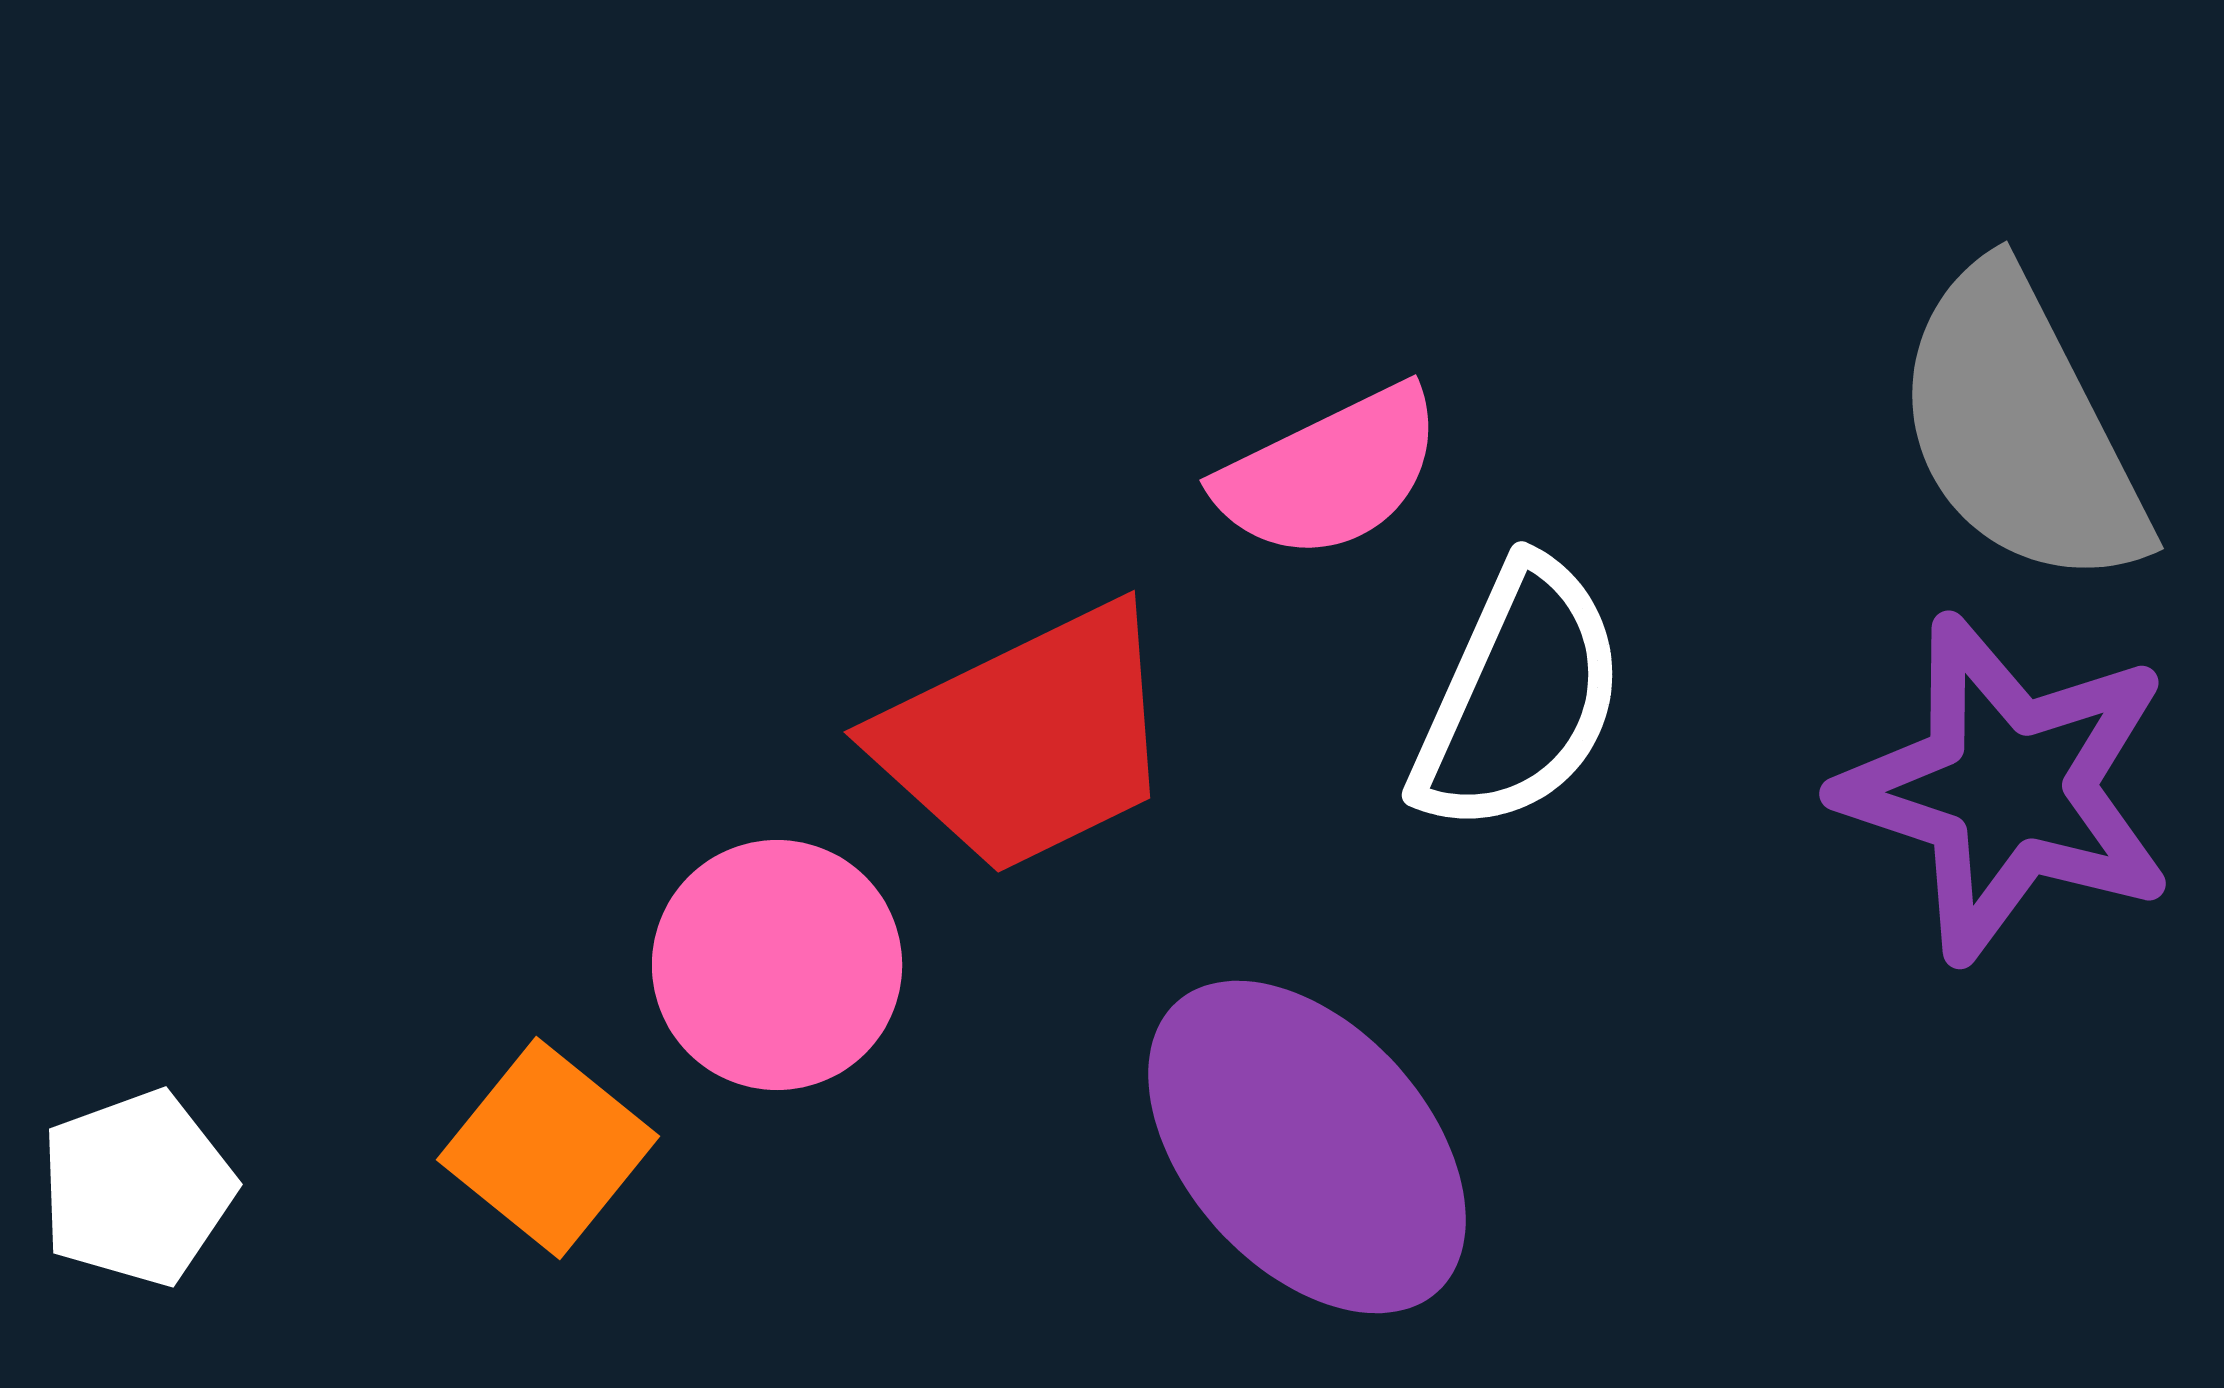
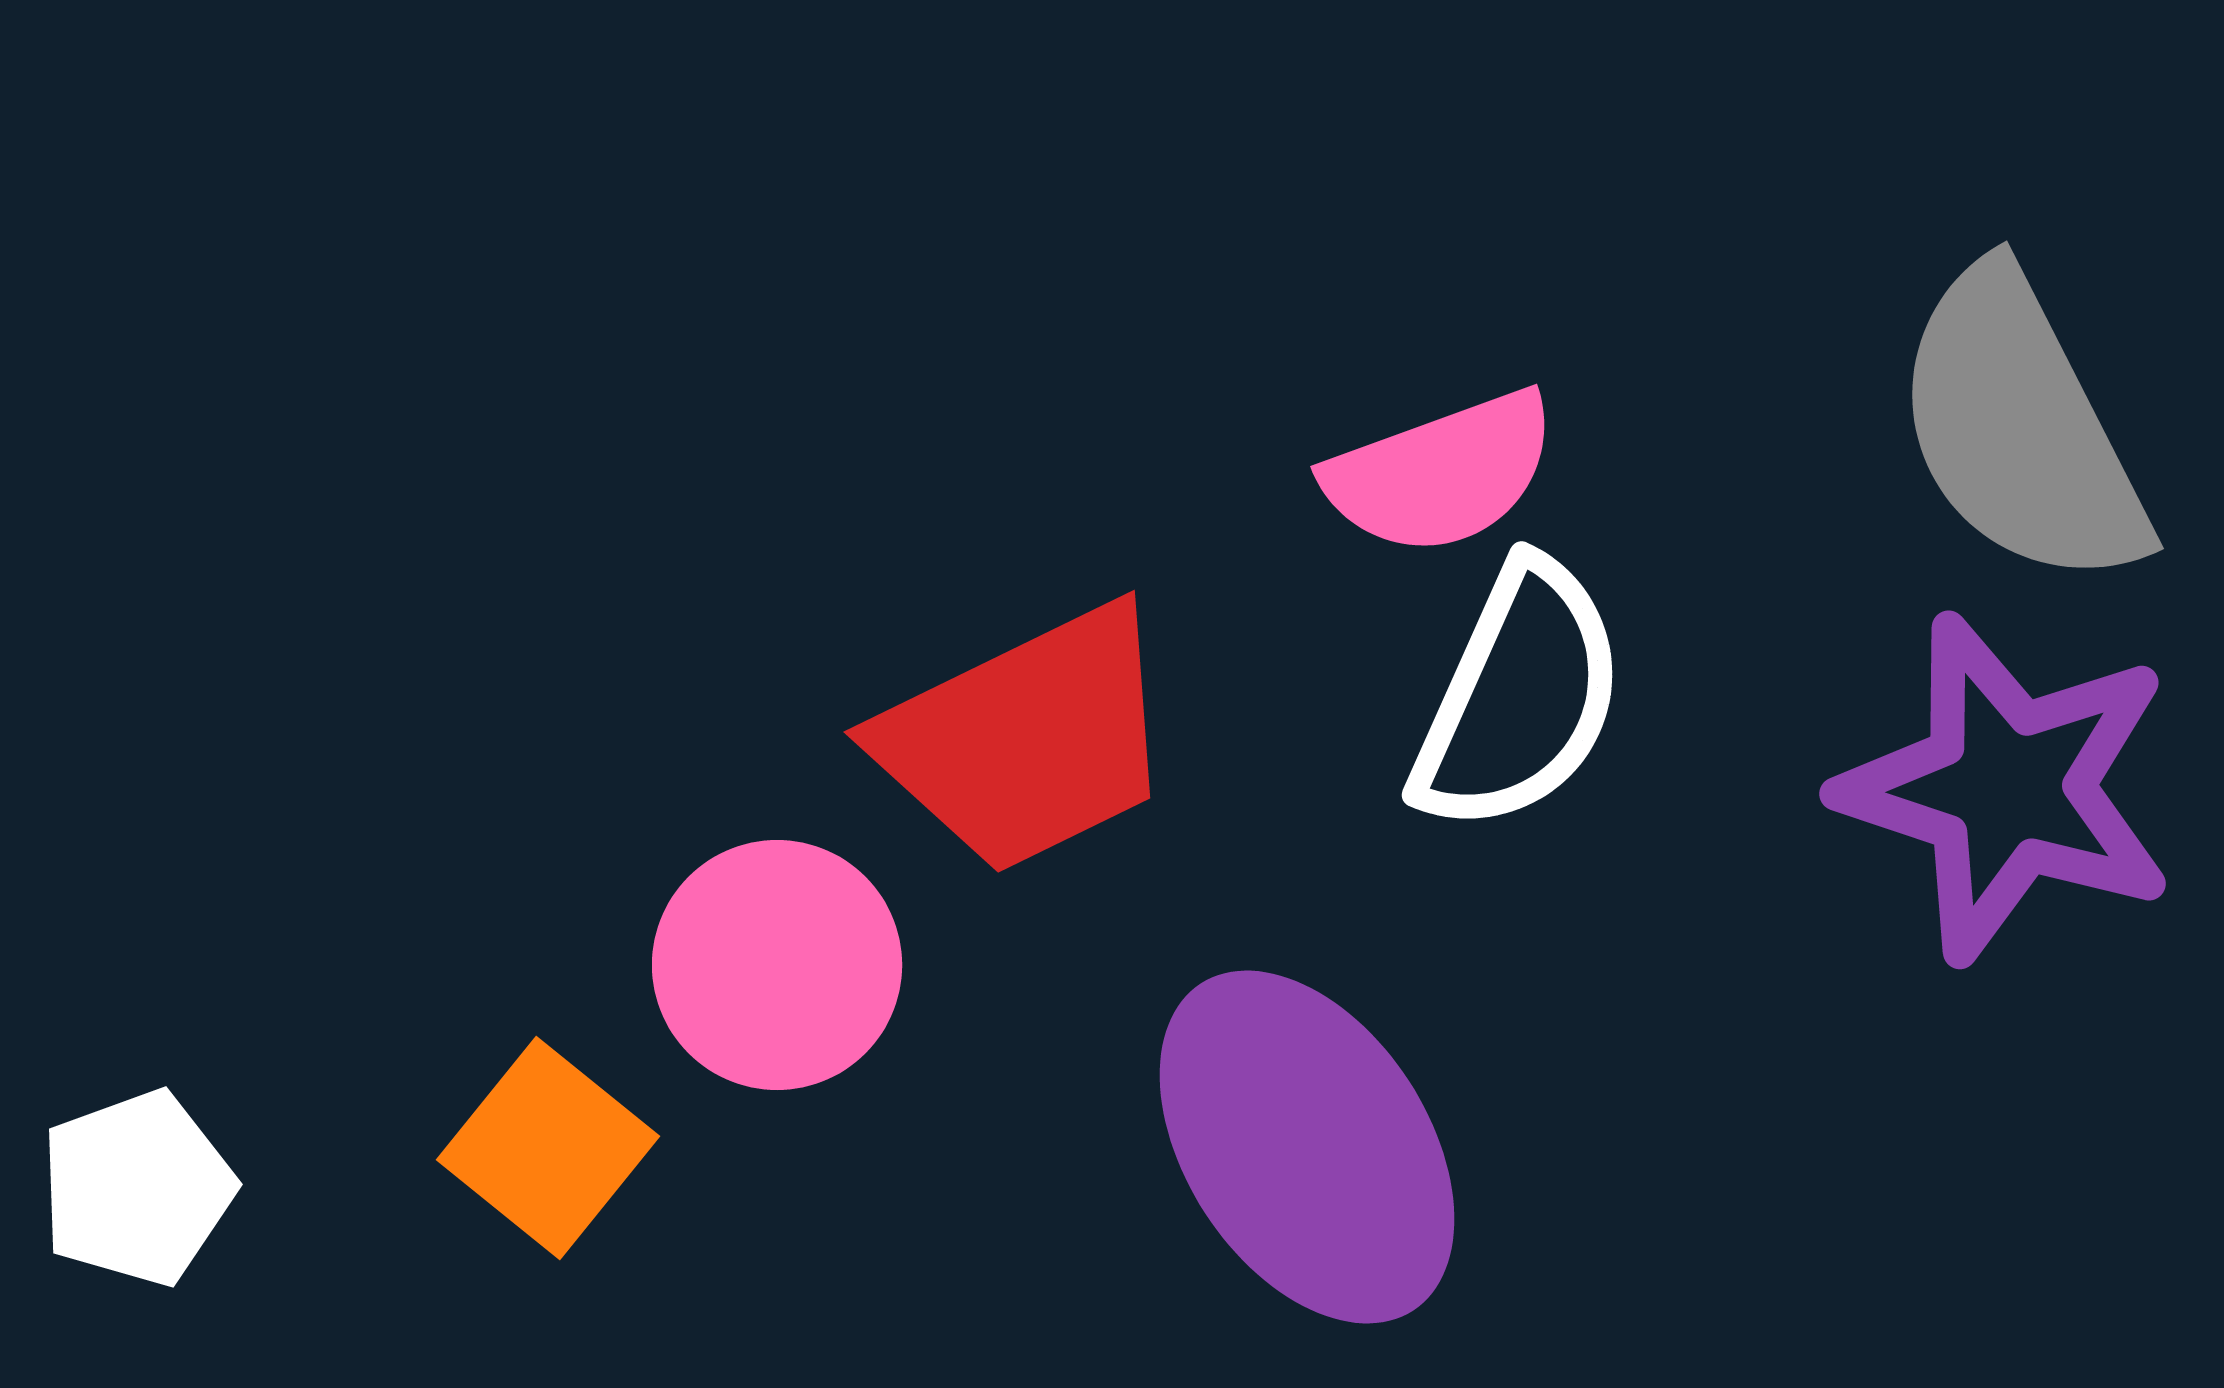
pink semicircle: moved 111 px right; rotated 6 degrees clockwise
purple ellipse: rotated 9 degrees clockwise
